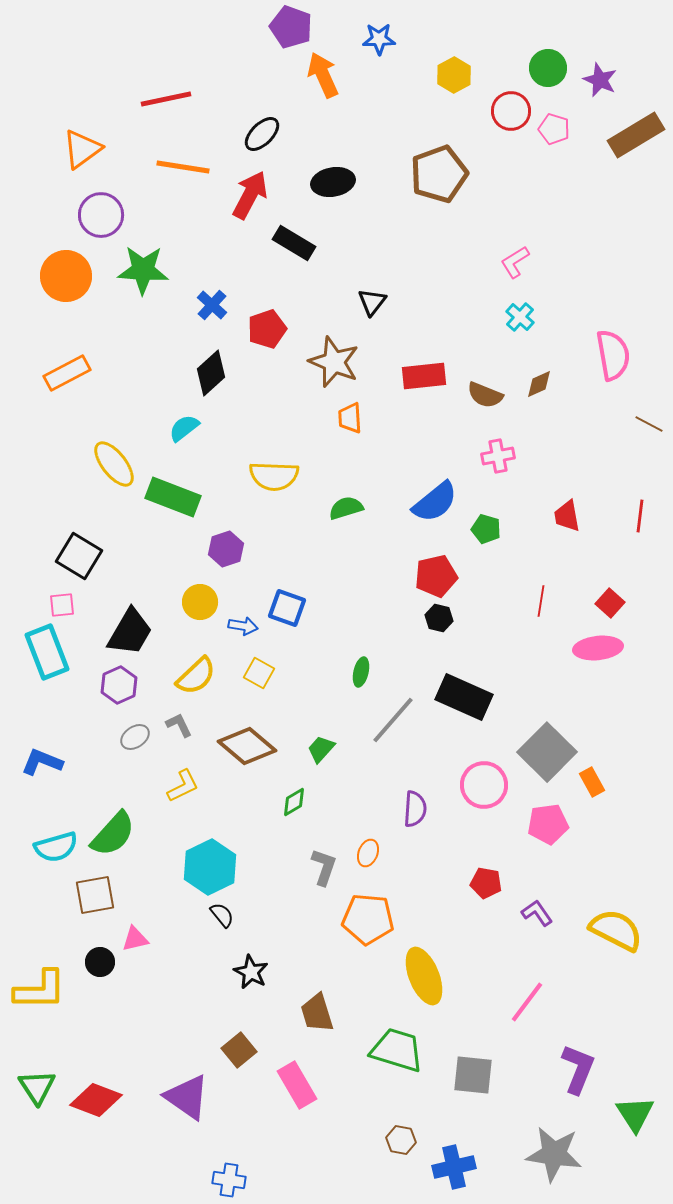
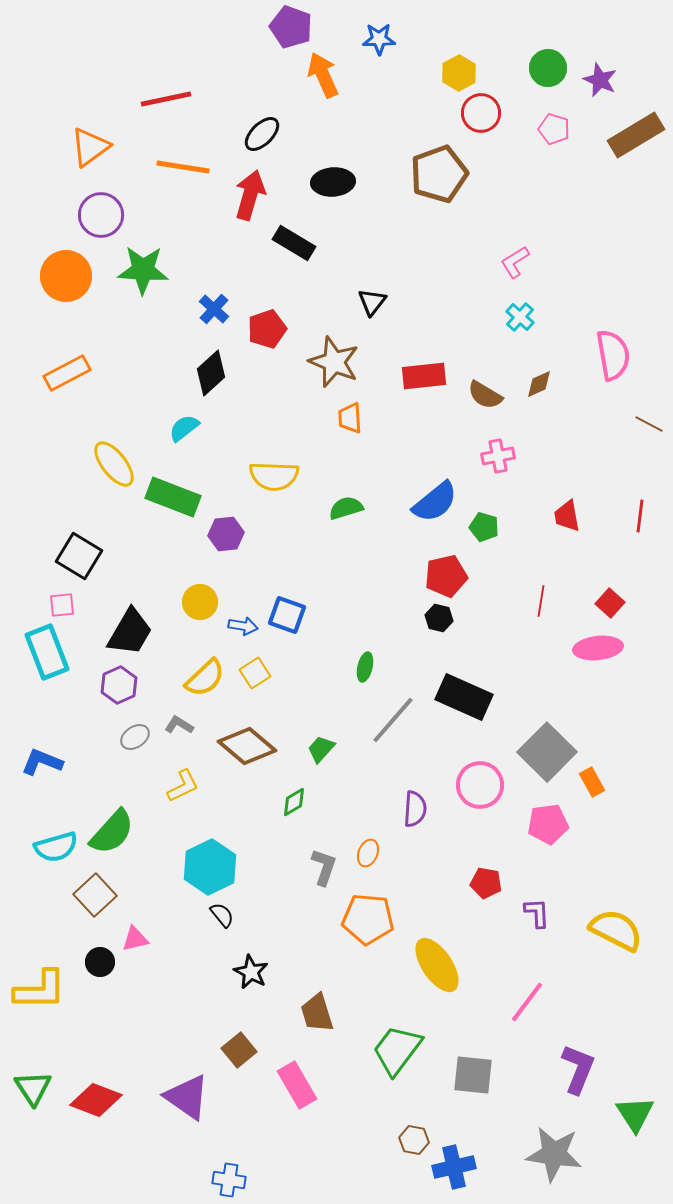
yellow hexagon at (454, 75): moved 5 px right, 2 px up
red circle at (511, 111): moved 30 px left, 2 px down
orange triangle at (82, 149): moved 8 px right, 2 px up
black ellipse at (333, 182): rotated 6 degrees clockwise
red arrow at (250, 195): rotated 12 degrees counterclockwise
blue cross at (212, 305): moved 2 px right, 4 px down
brown semicircle at (485, 395): rotated 9 degrees clockwise
green pentagon at (486, 529): moved 2 px left, 2 px up
purple hexagon at (226, 549): moved 15 px up; rotated 12 degrees clockwise
red pentagon at (436, 576): moved 10 px right
blue square at (287, 608): moved 7 px down
green ellipse at (361, 672): moved 4 px right, 5 px up
yellow square at (259, 673): moved 4 px left; rotated 28 degrees clockwise
yellow semicircle at (196, 676): moved 9 px right, 2 px down
gray L-shape at (179, 725): rotated 32 degrees counterclockwise
pink circle at (484, 785): moved 4 px left
green semicircle at (113, 834): moved 1 px left, 2 px up
brown square at (95, 895): rotated 33 degrees counterclockwise
purple L-shape at (537, 913): rotated 32 degrees clockwise
yellow ellipse at (424, 976): moved 13 px right, 11 px up; rotated 12 degrees counterclockwise
green trapezoid at (397, 1050): rotated 70 degrees counterclockwise
green triangle at (37, 1087): moved 4 px left, 1 px down
brown hexagon at (401, 1140): moved 13 px right
